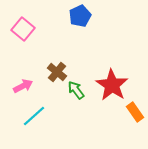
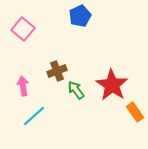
brown cross: moved 1 px up; rotated 30 degrees clockwise
pink arrow: rotated 72 degrees counterclockwise
